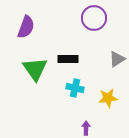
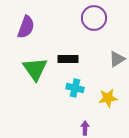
purple arrow: moved 1 px left
